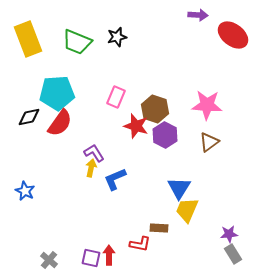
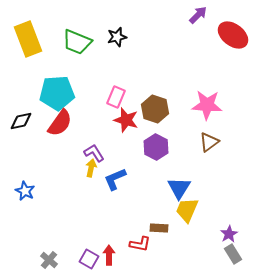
purple arrow: rotated 48 degrees counterclockwise
black diamond: moved 8 px left, 4 px down
red star: moved 10 px left, 6 px up
purple hexagon: moved 9 px left, 12 px down
purple star: rotated 24 degrees counterclockwise
purple square: moved 2 px left, 1 px down; rotated 18 degrees clockwise
